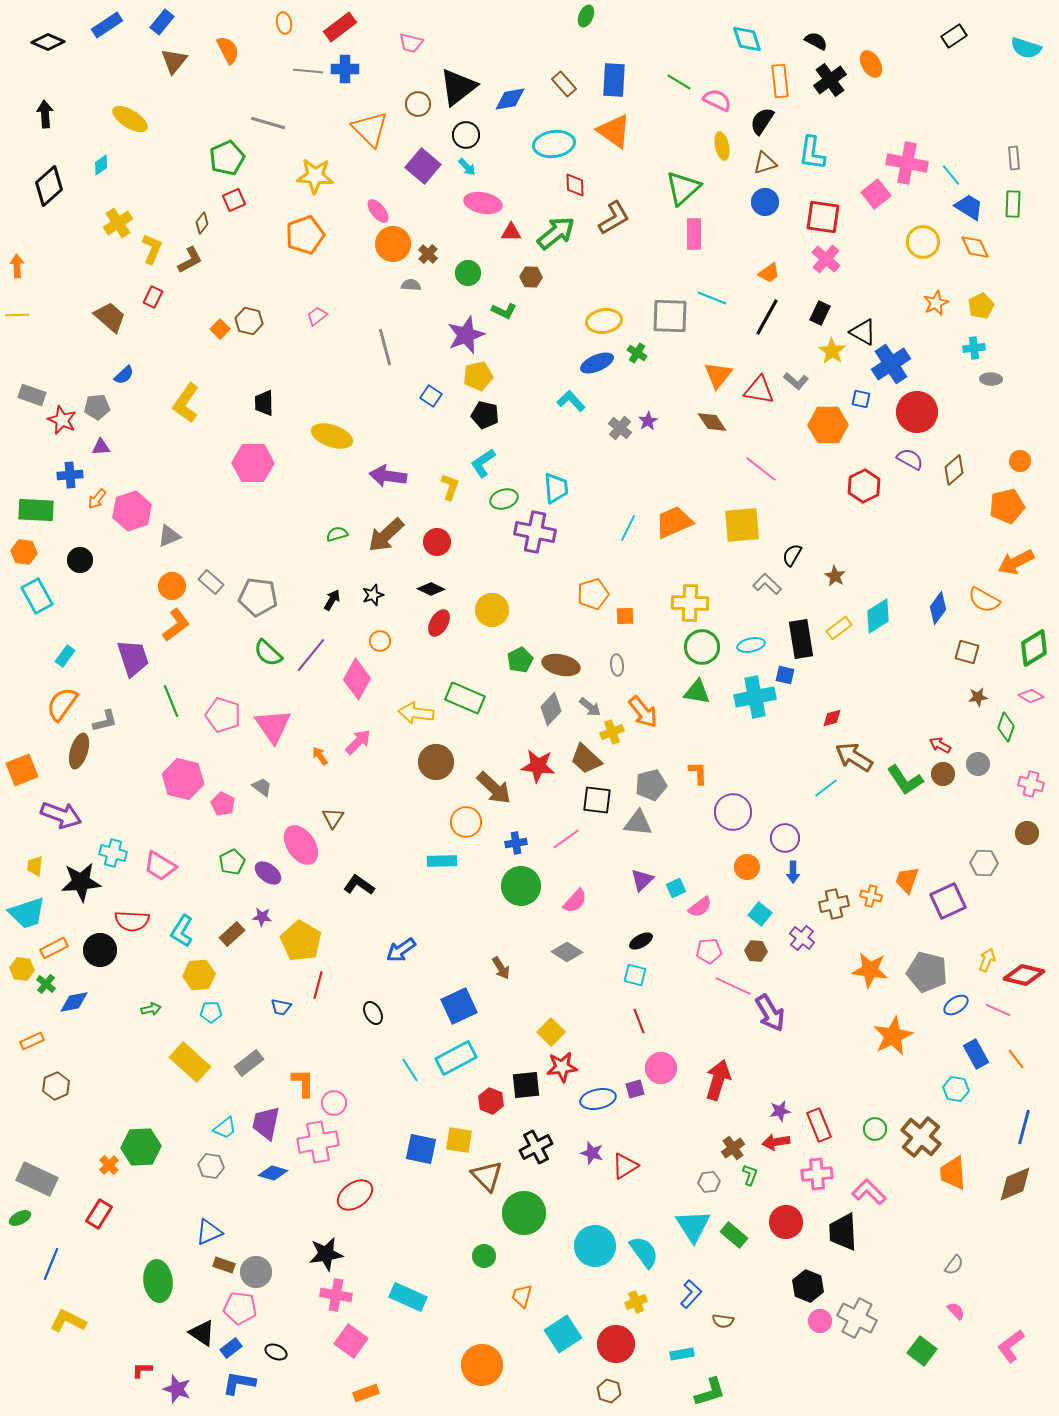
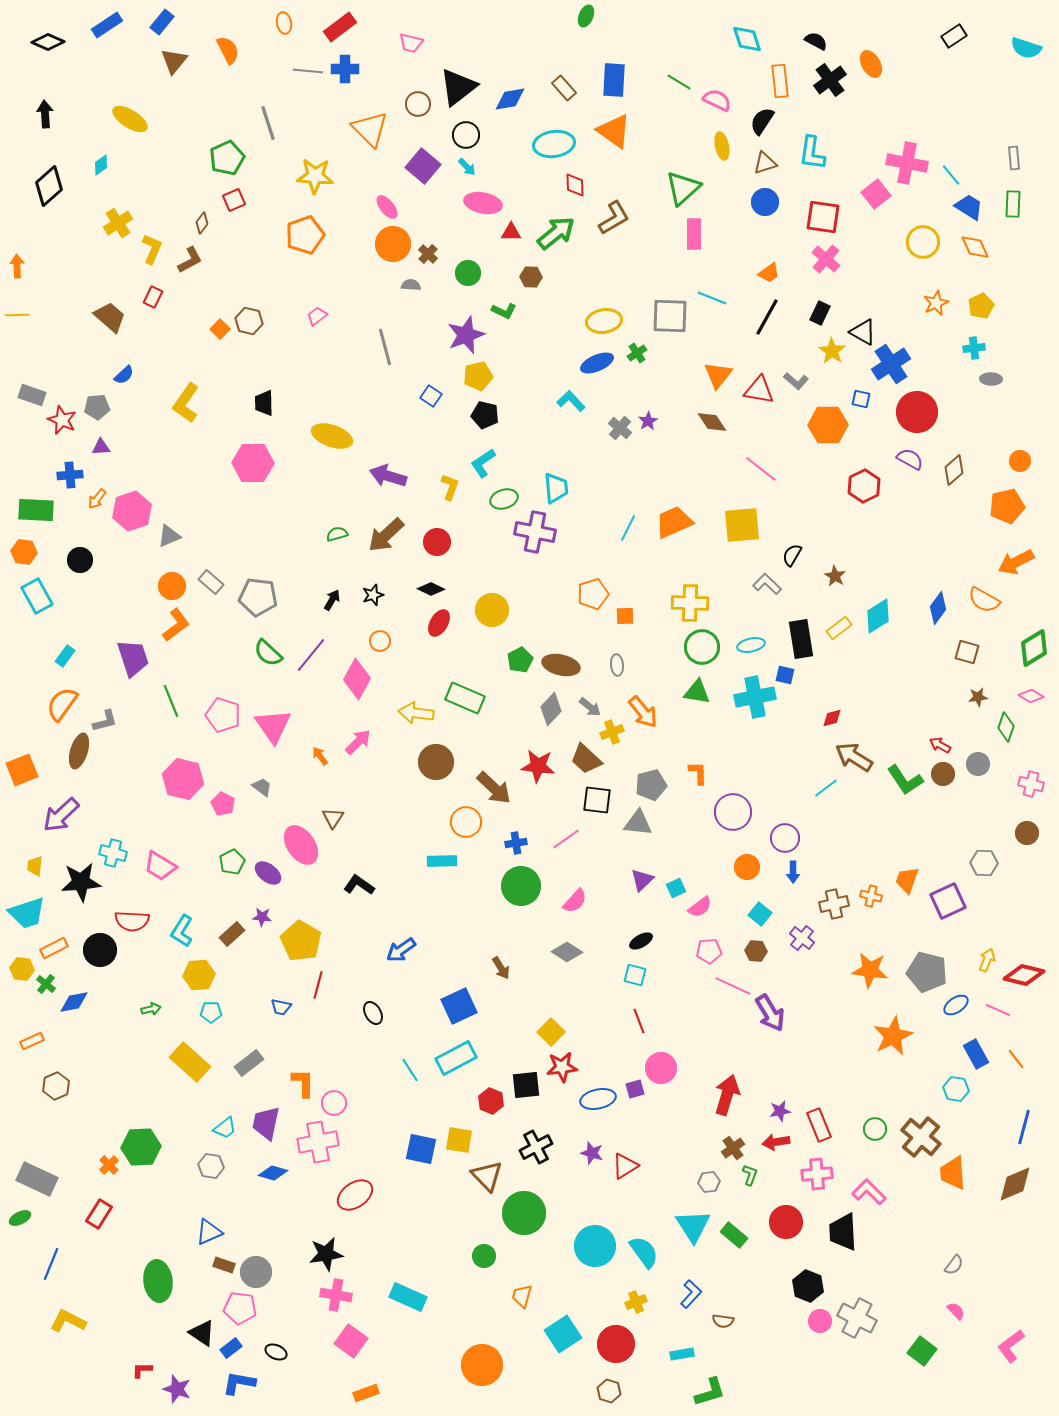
brown rectangle at (564, 84): moved 4 px down
gray line at (268, 123): rotated 56 degrees clockwise
pink ellipse at (378, 211): moved 9 px right, 4 px up
green cross at (637, 353): rotated 24 degrees clockwise
purple arrow at (388, 476): rotated 9 degrees clockwise
purple arrow at (61, 815): rotated 117 degrees clockwise
red arrow at (718, 1080): moved 9 px right, 15 px down
